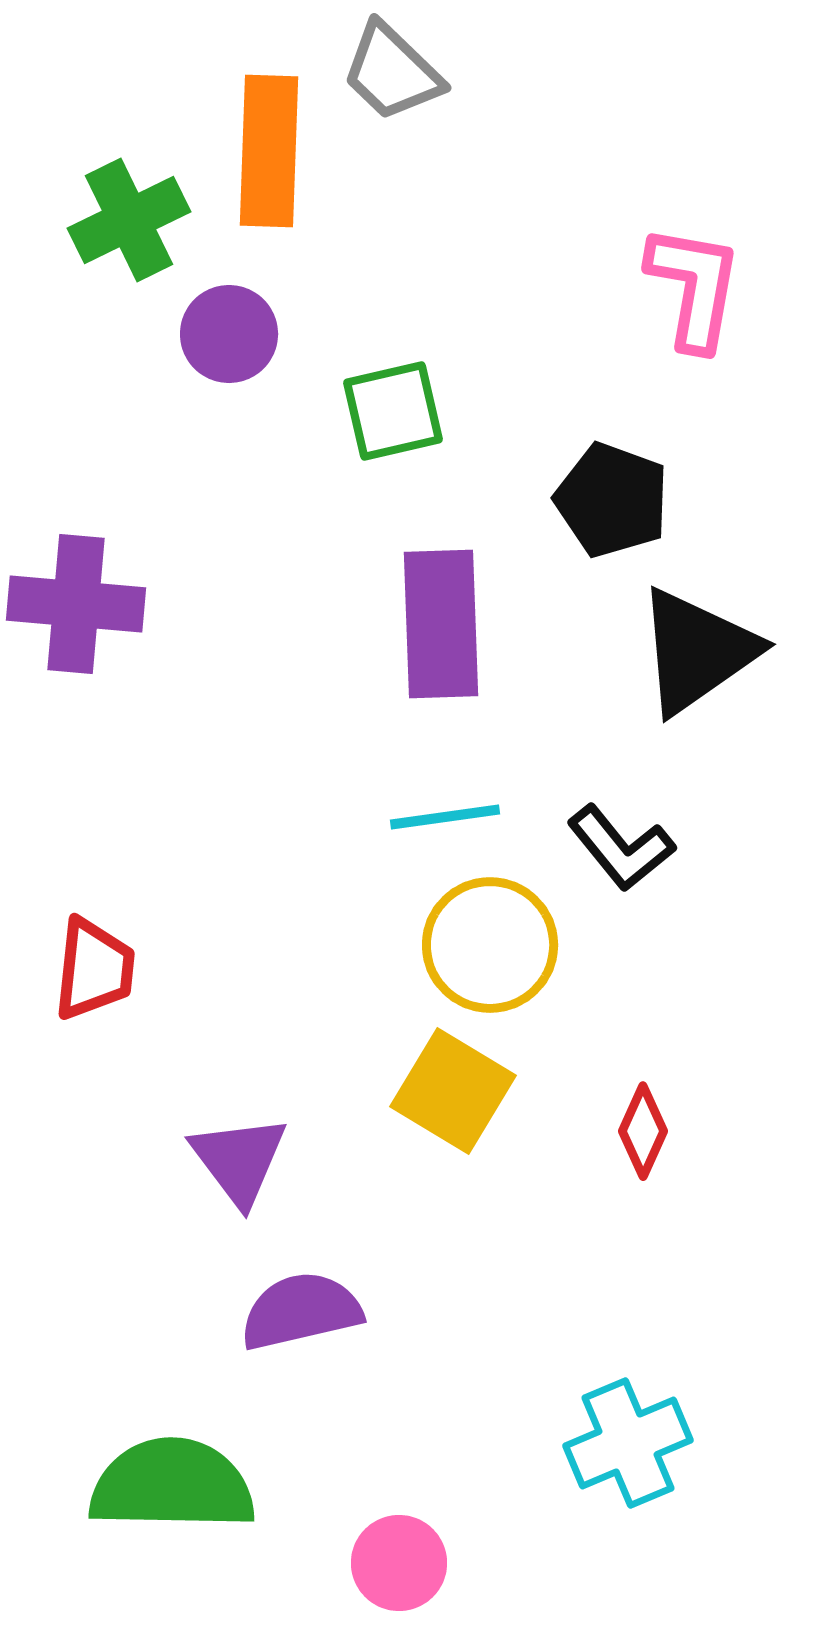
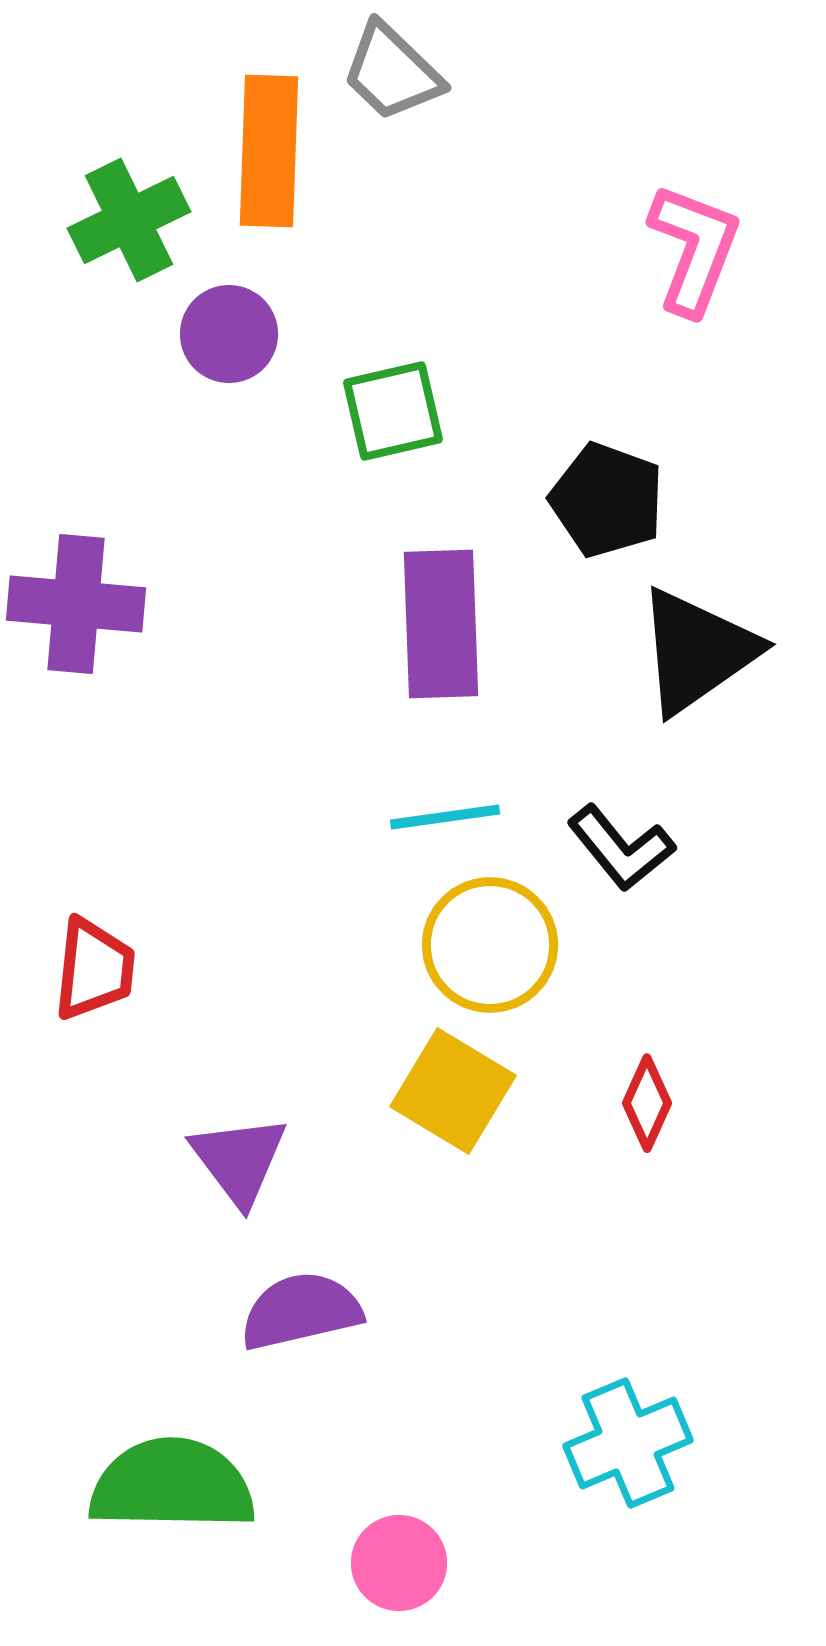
pink L-shape: moved 38 px up; rotated 11 degrees clockwise
black pentagon: moved 5 px left
red diamond: moved 4 px right, 28 px up
